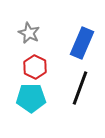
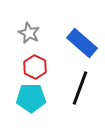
blue rectangle: rotated 72 degrees counterclockwise
